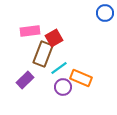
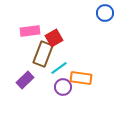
orange rectangle: rotated 15 degrees counterclockwise
